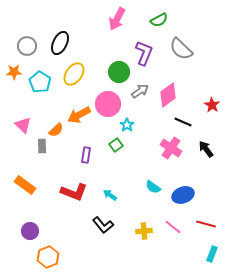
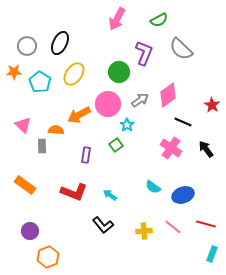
gray arrow: moved 9 px down
orange semicircle: rotated 133 degrees counterclockwise
